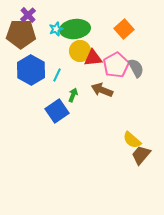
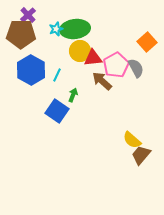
orange square: moved 23 px right, 13 px down
brown arrow: moved 9 px up; rotated 20 degrees clockwise
blue square: rotated 20 degrees counterclockwise
